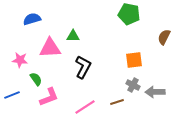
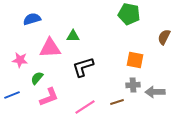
orange square: moved 1 px right; rotated 18 degrees clockwise
black L-shape: rotated 135 degrees counterclockwise
green semicircle: moved 1 px right, 1 px up; rotated 104 degrees counterclockwise
gray cross: rotated 32 degrees counterclockwise
